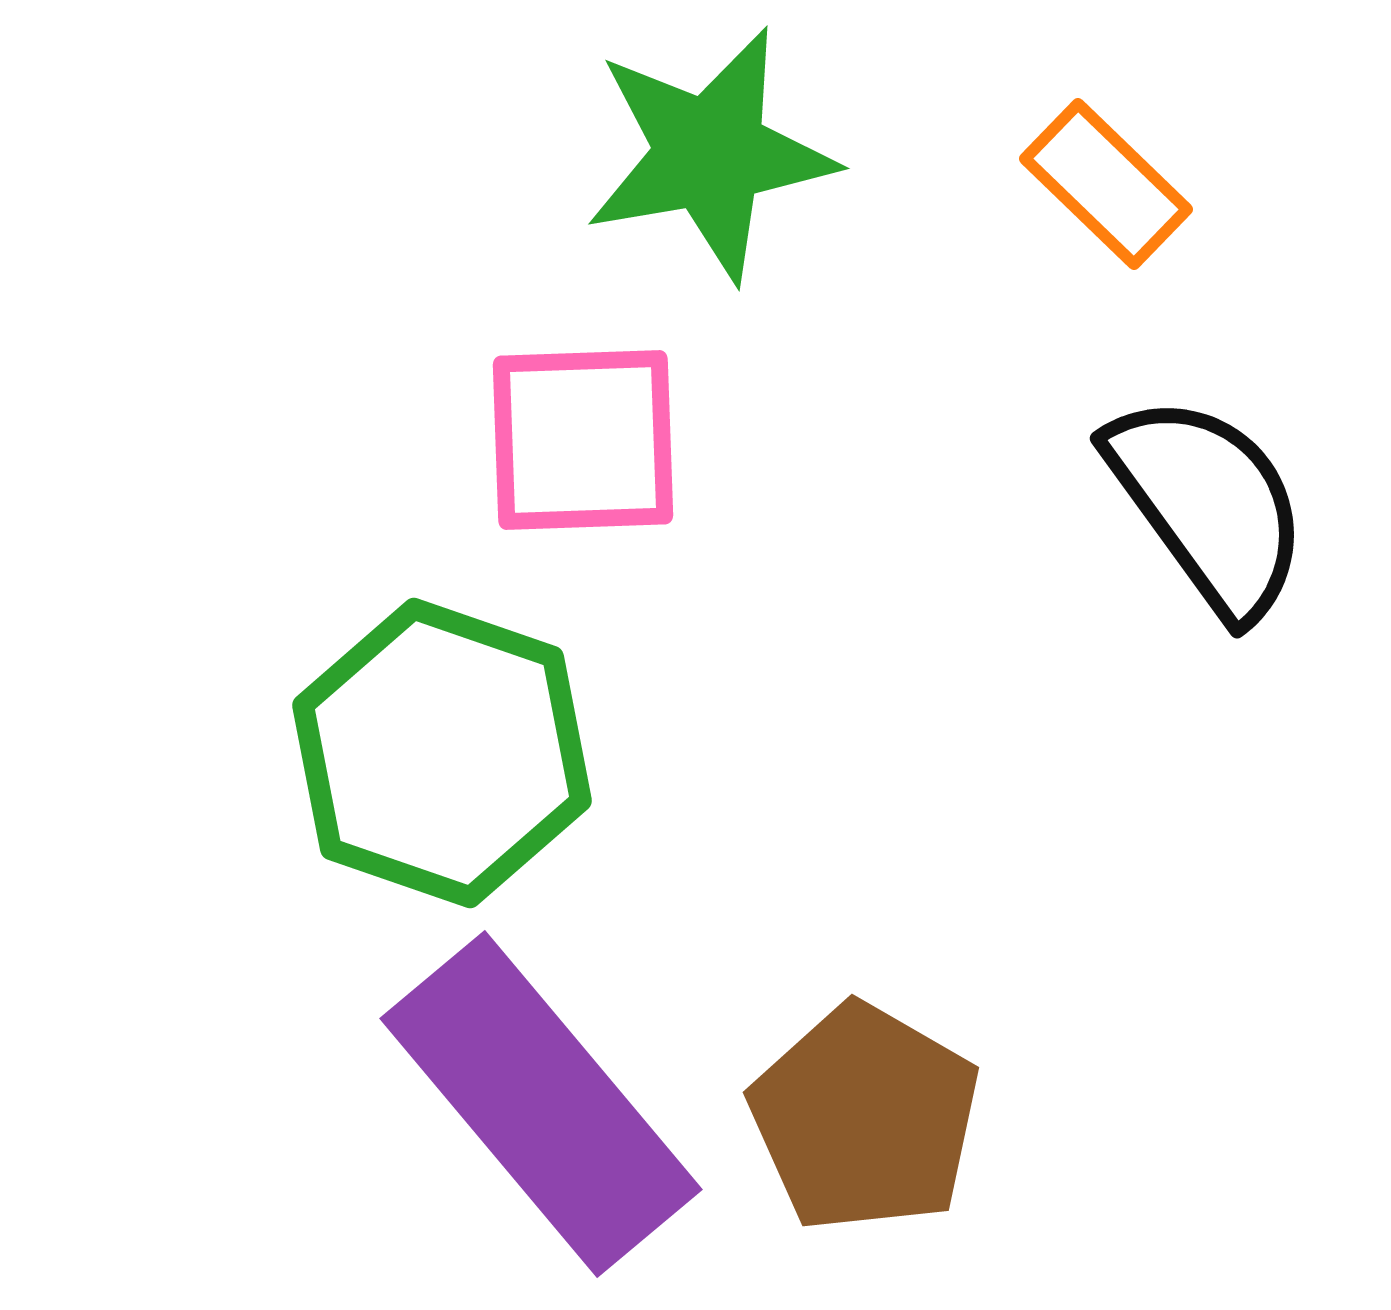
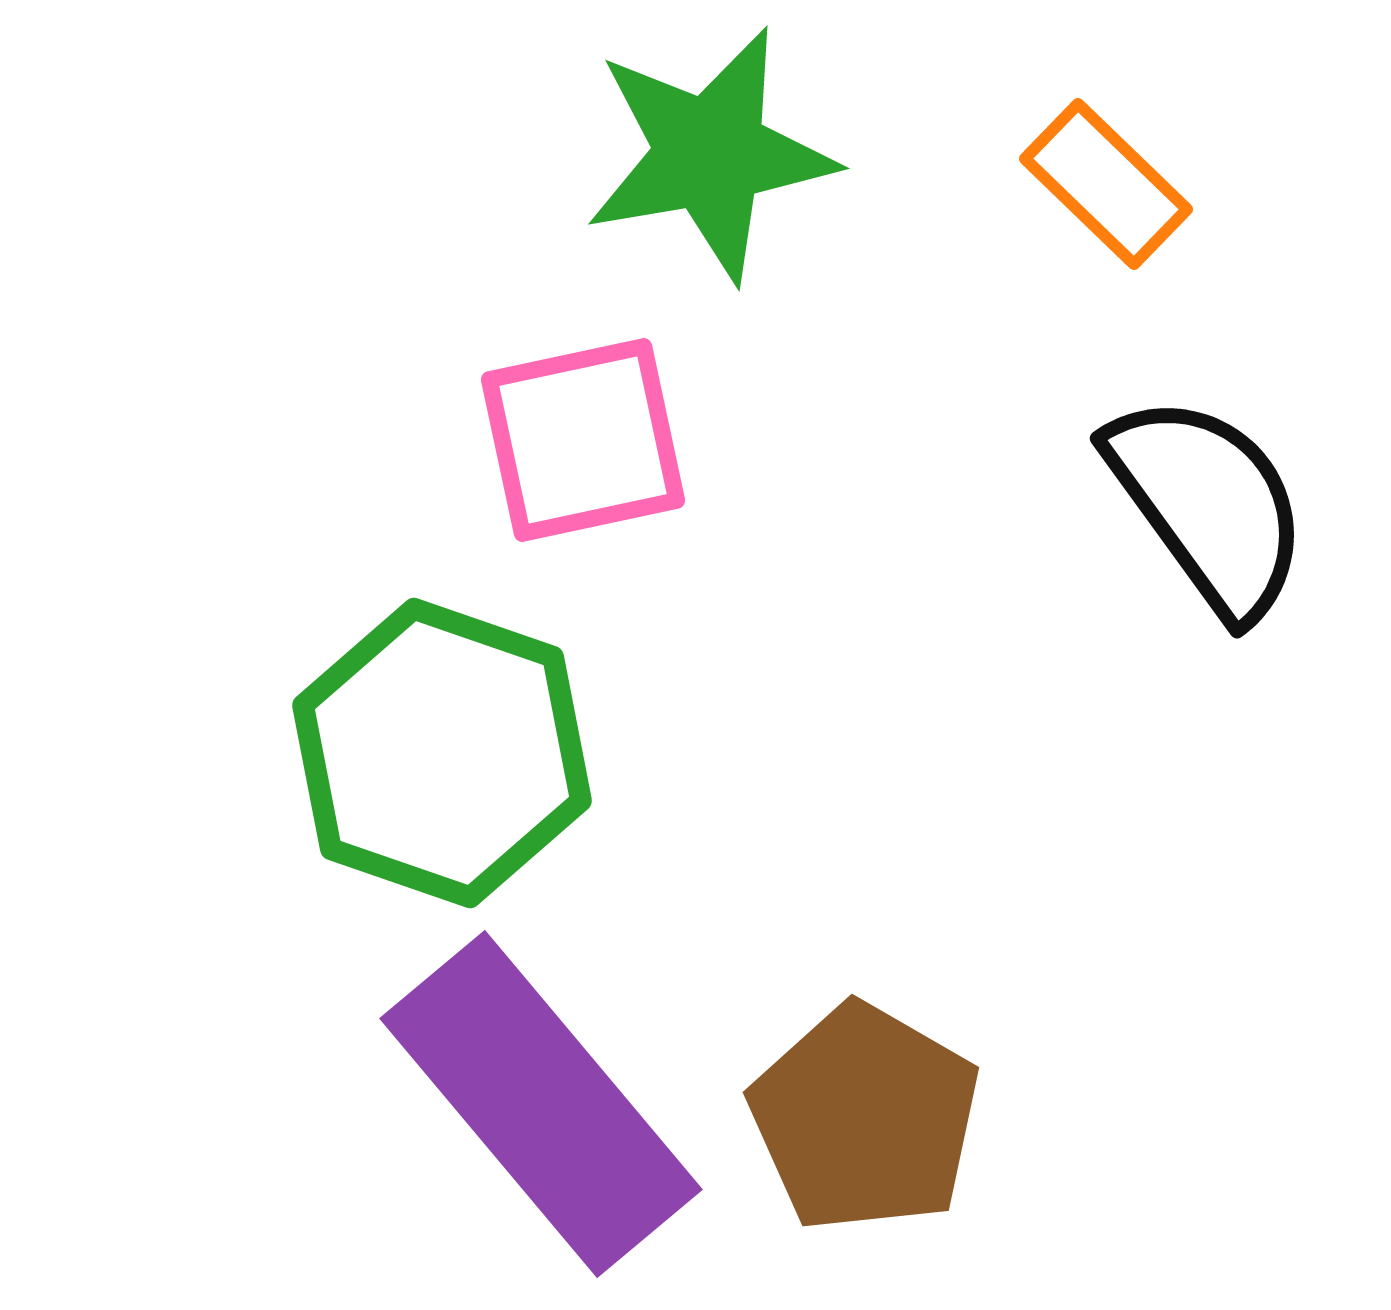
pink square: rotated 10 degrees counterclockwise
